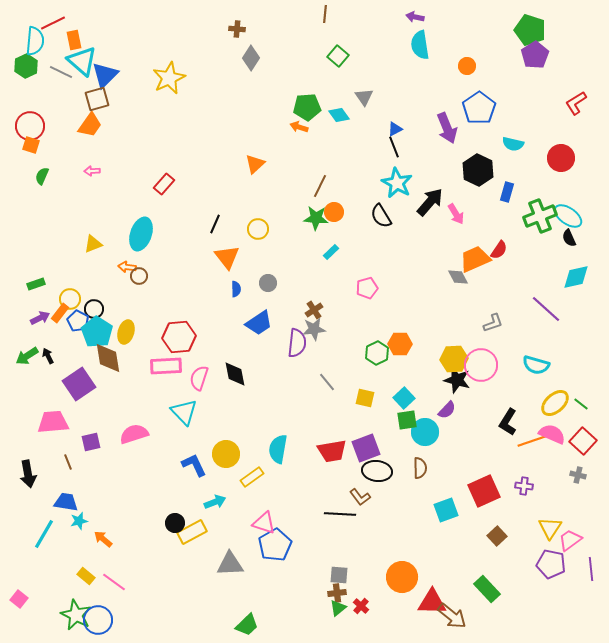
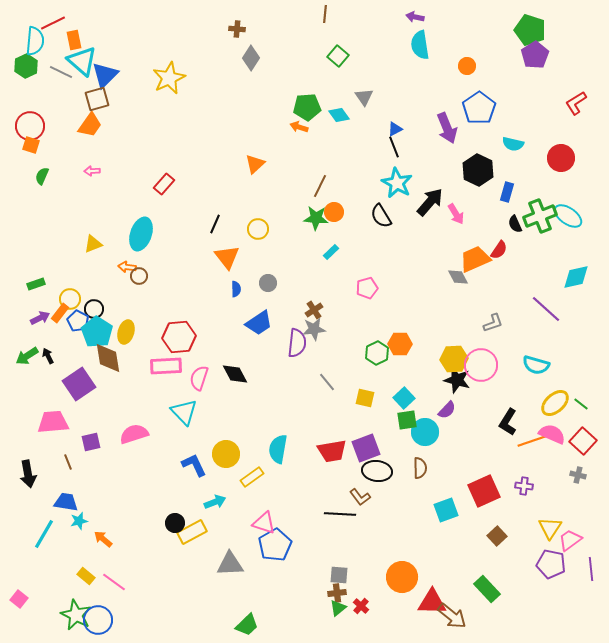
black semicircle at (569, 238): moved 54 px left, 14 px up
black diamond at (235, 374): rotated 16 degrees counterclockwise
